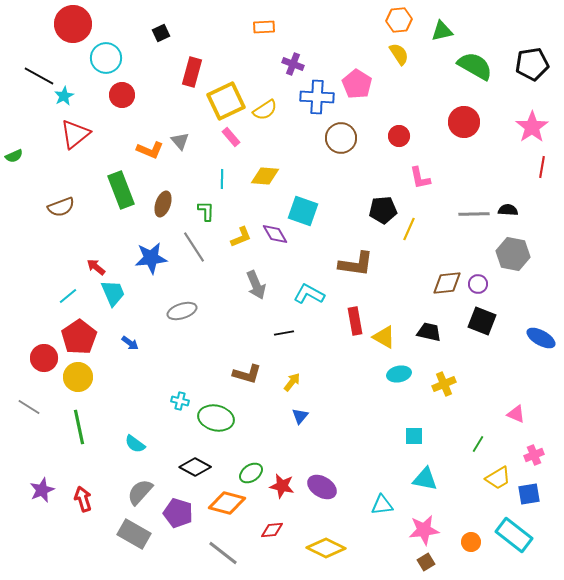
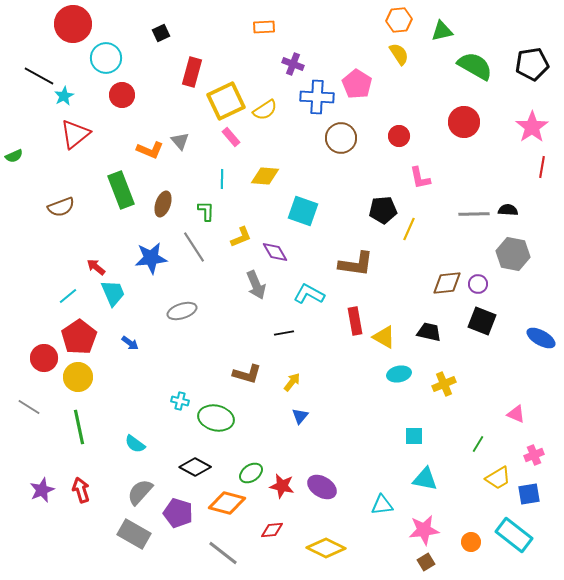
purple diamond at (275, 234): moved 18 px down
red arrow at (83, 499): moved 2 px left, 9 px up
